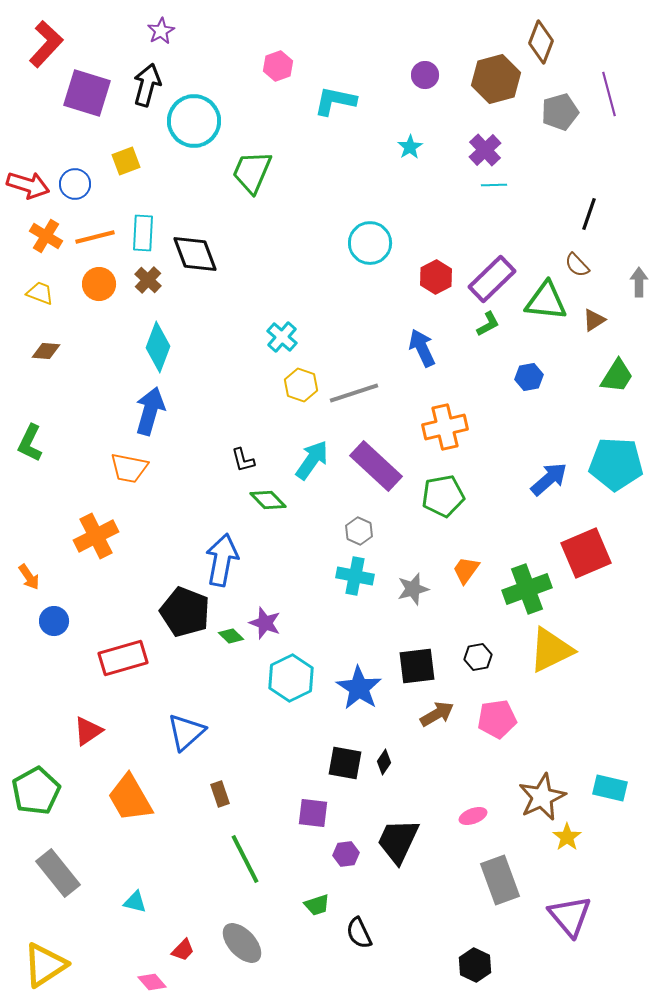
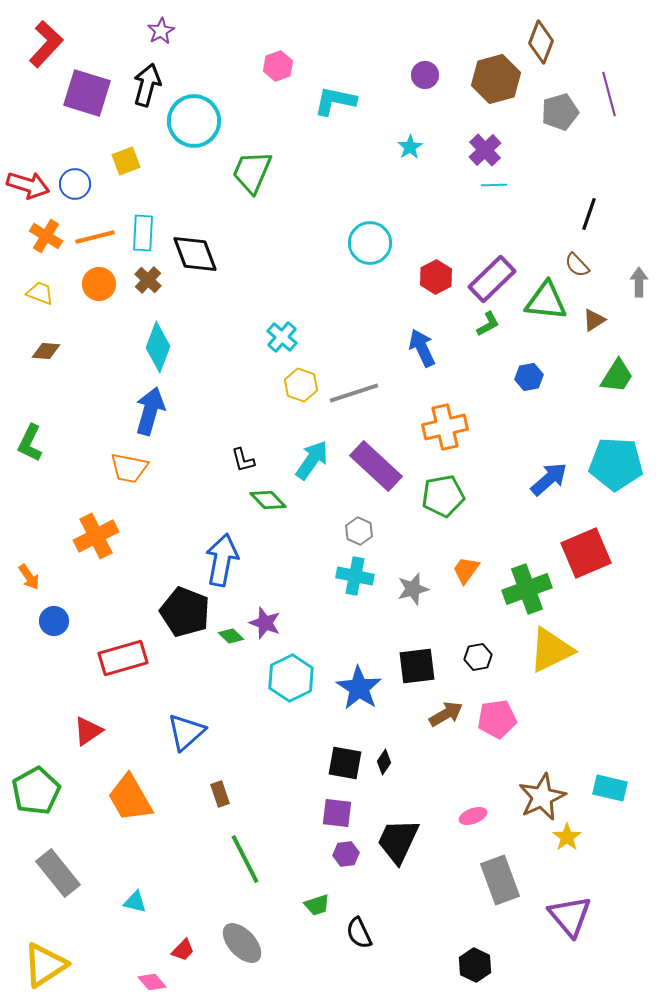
brown arrow at (437, 714): moved 9 px right
purple square at (313, 813): moved 24 px right
